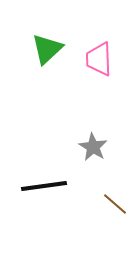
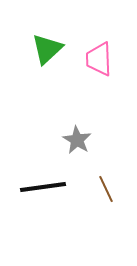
gray star: moved 16 px left, 7 px up
black line: moved 1 px left, 1 px down
brown line: moved 9 px left, 15 px up; rotated 24 degrees clockwise
